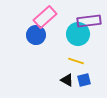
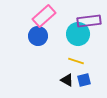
pink rectangle: moved 1 px left, 1 px up
blue circle: moved 2 px right, 1 px down
